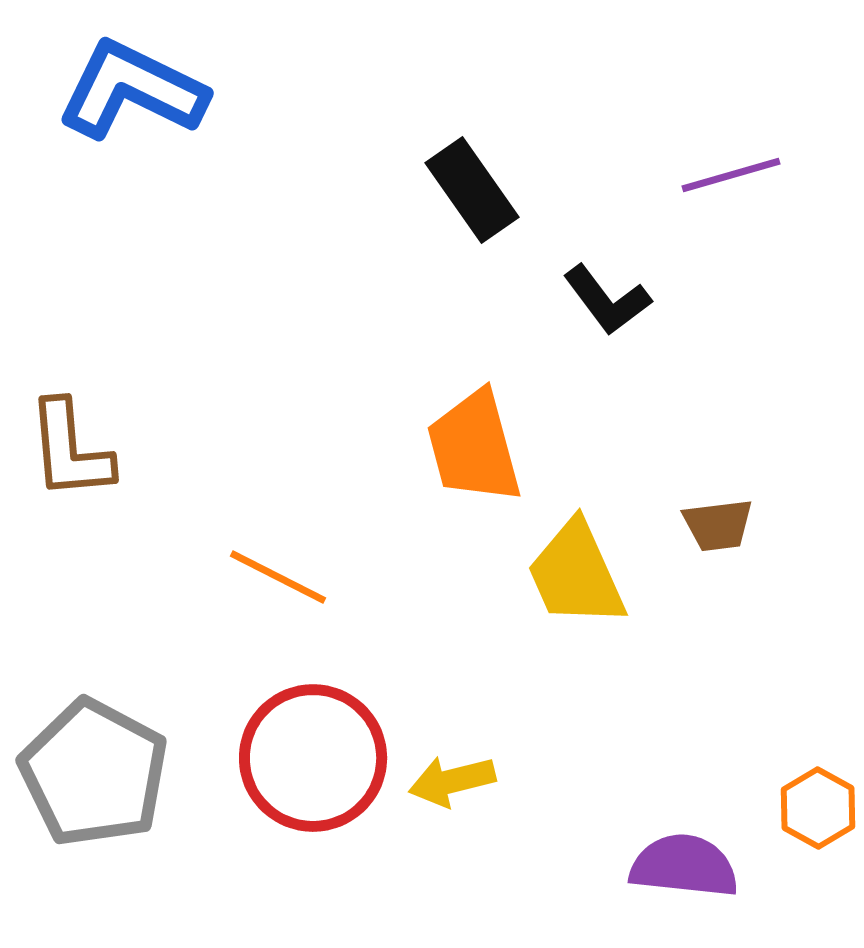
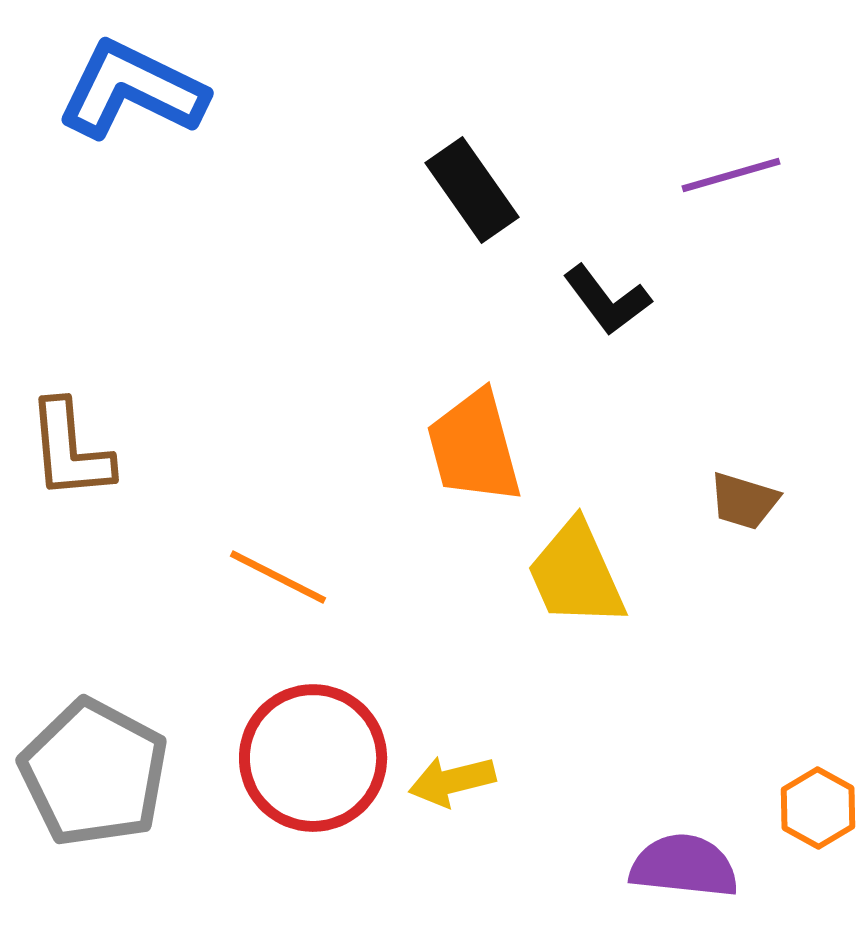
brown trapezoid: moved 26 px right, 24 px up; rotated 24 degrees clockwise
